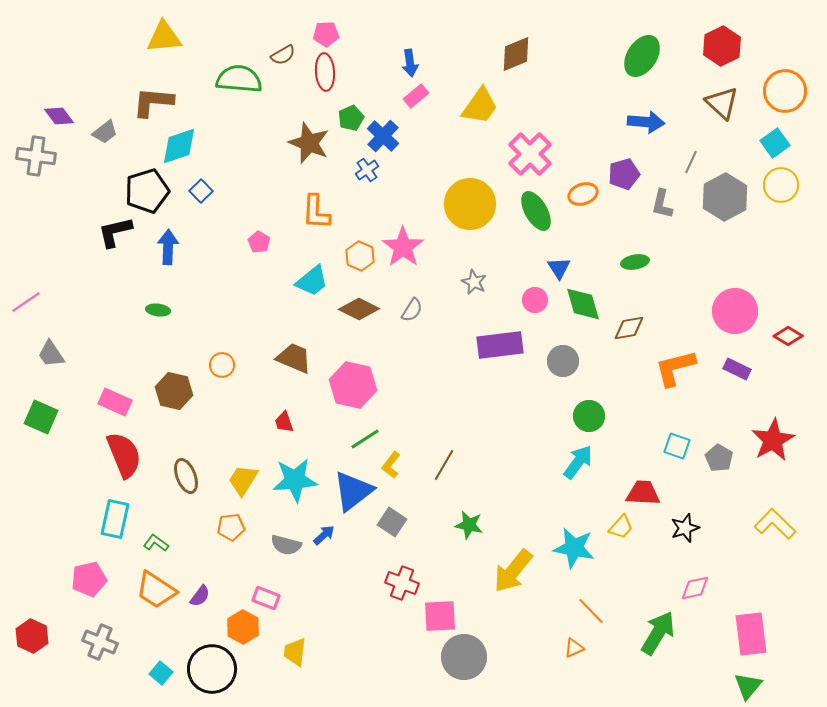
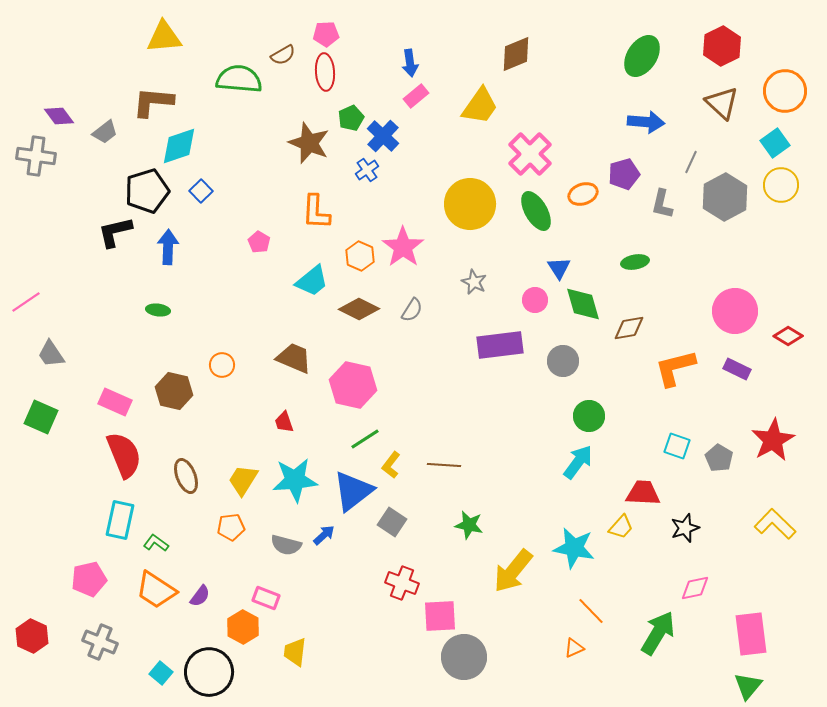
brown line at (444, 465): rotated 64 degrees clockwise
cyan rectangle at (115, 519): moved 5 px right, 1 px down
black circle at (212, 669): moved 3 px left, 3 px down
